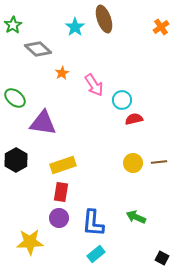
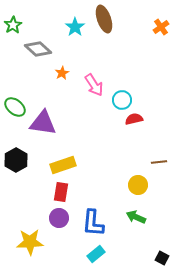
green ellipse: moved 9 px down
yellow circle: moved 5 px right, 22 px down
